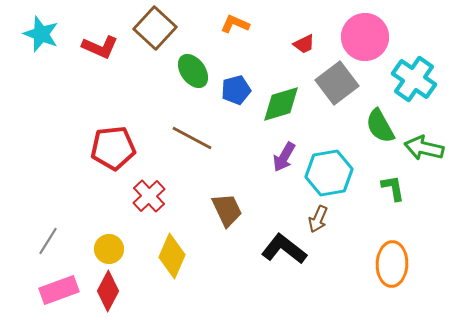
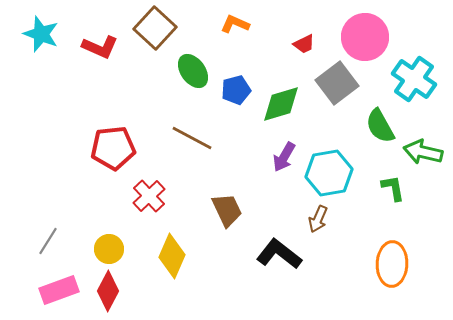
green arrow: moved 1 px left, 4 px down
black L-shape: moved 5 px left, 5 px down
